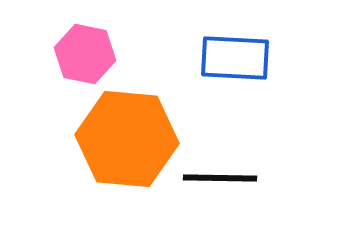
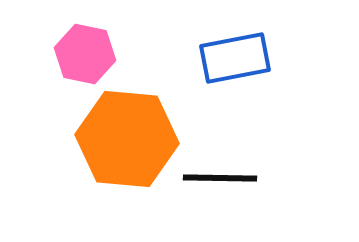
blue rectangle: rotated 14 degrees counterclockwise
